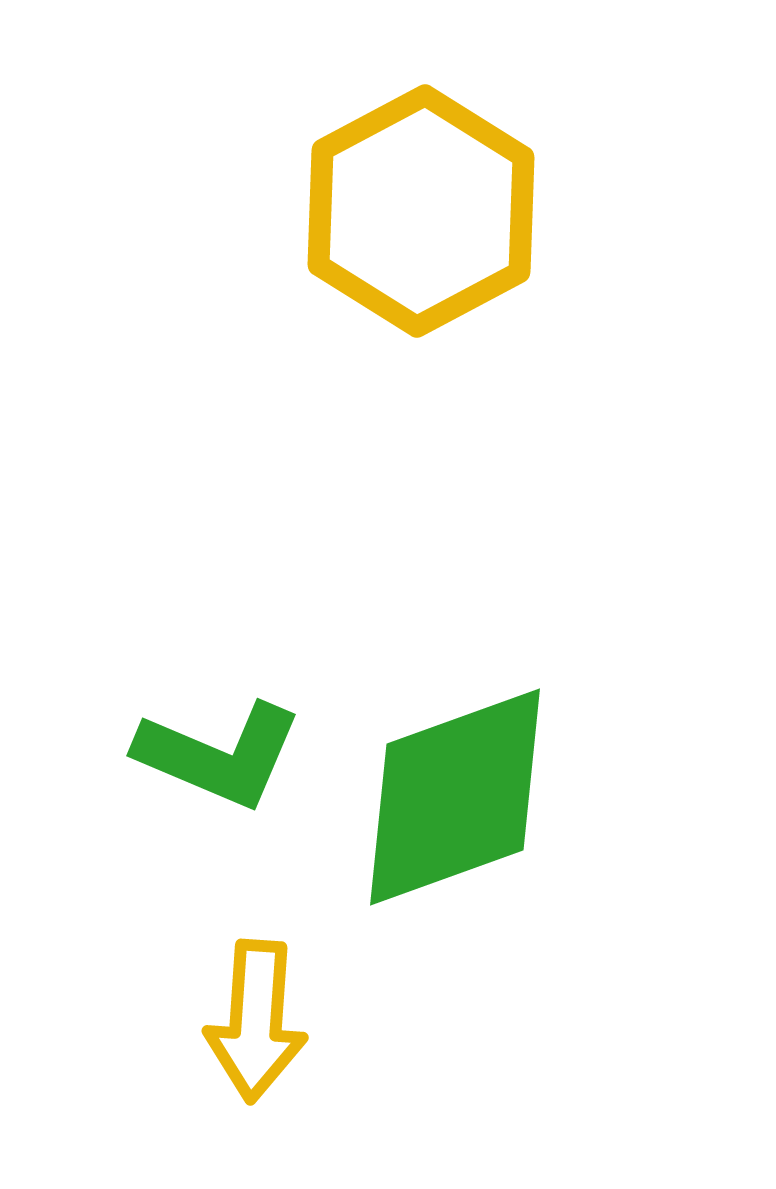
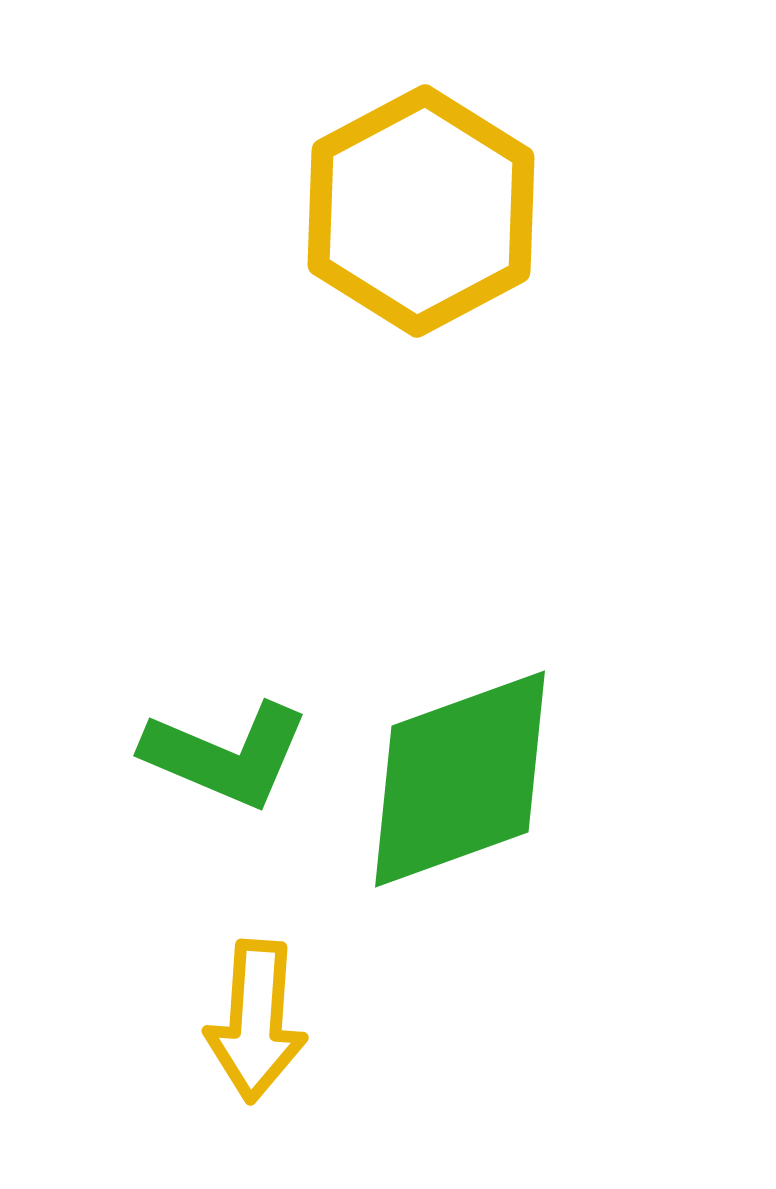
green L-shape: moved 7 px right
green diamond: moved 5 px right, 18 px up
